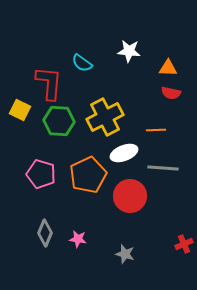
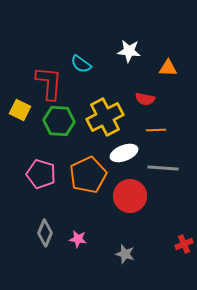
cyan semicircle: moved 1 px left, 1 px down
red semicircle: moved 26 px left, 6 px down
